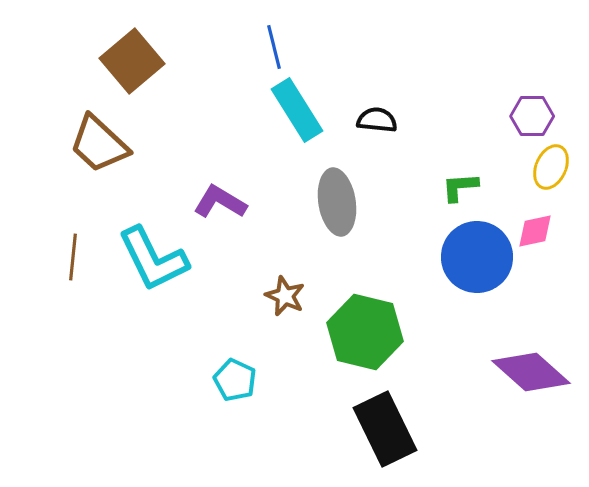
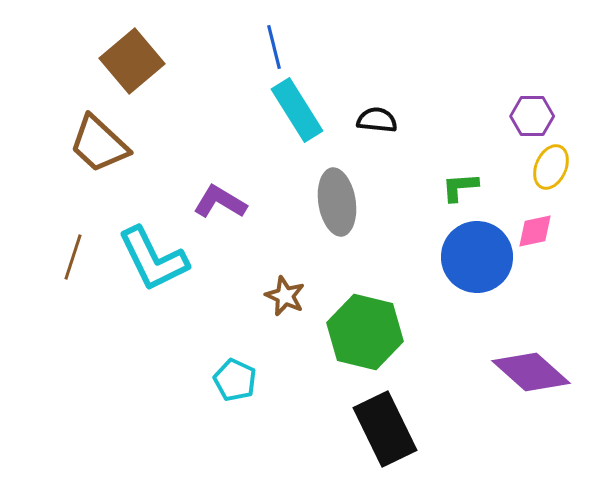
brown line: rotated 12 degrees clockwise
